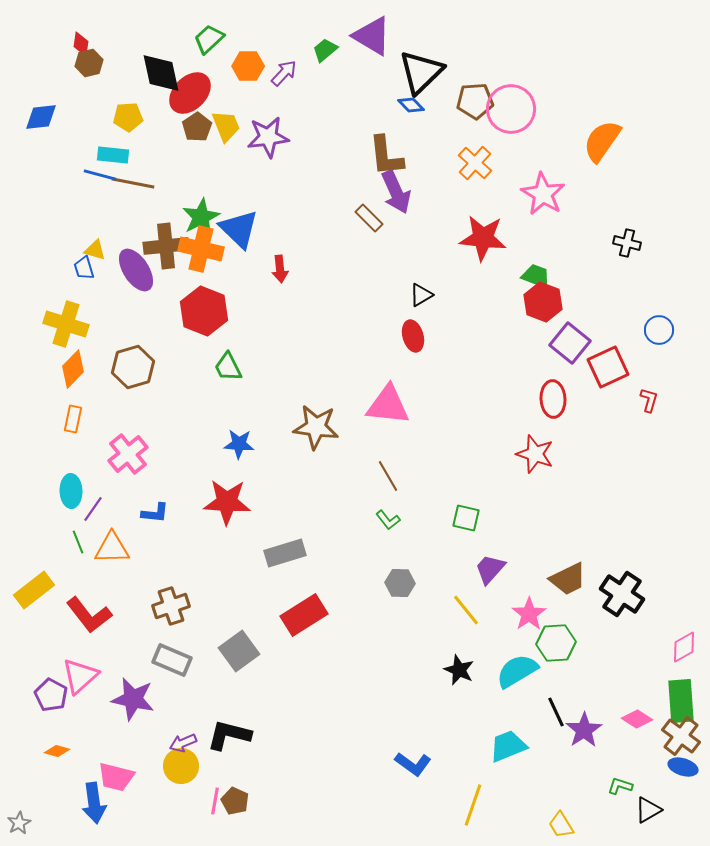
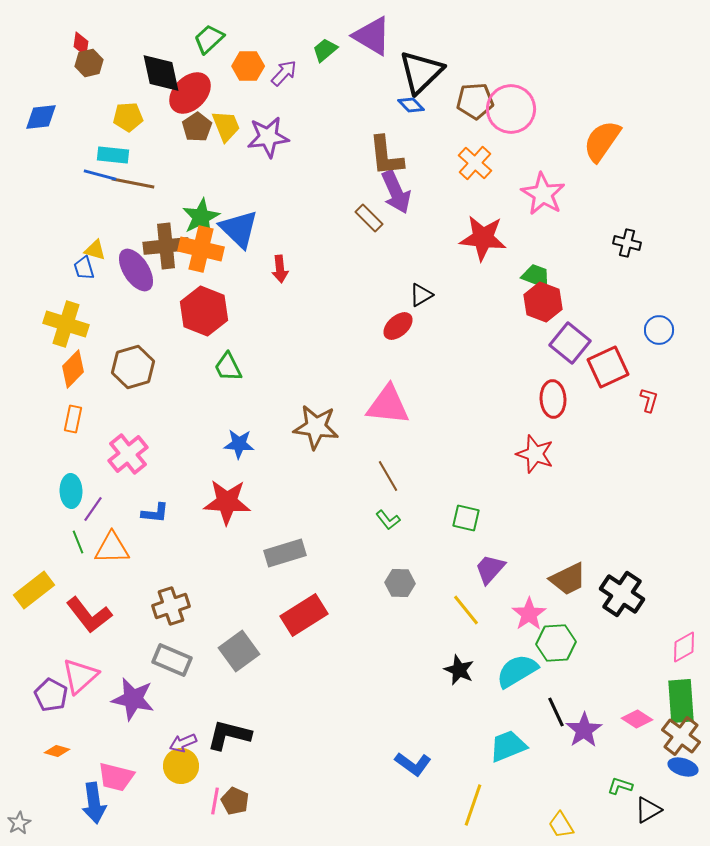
red ellipse at (413, 336): moved 15 px left, 10 px up; rotated 64 degrees clockwise
